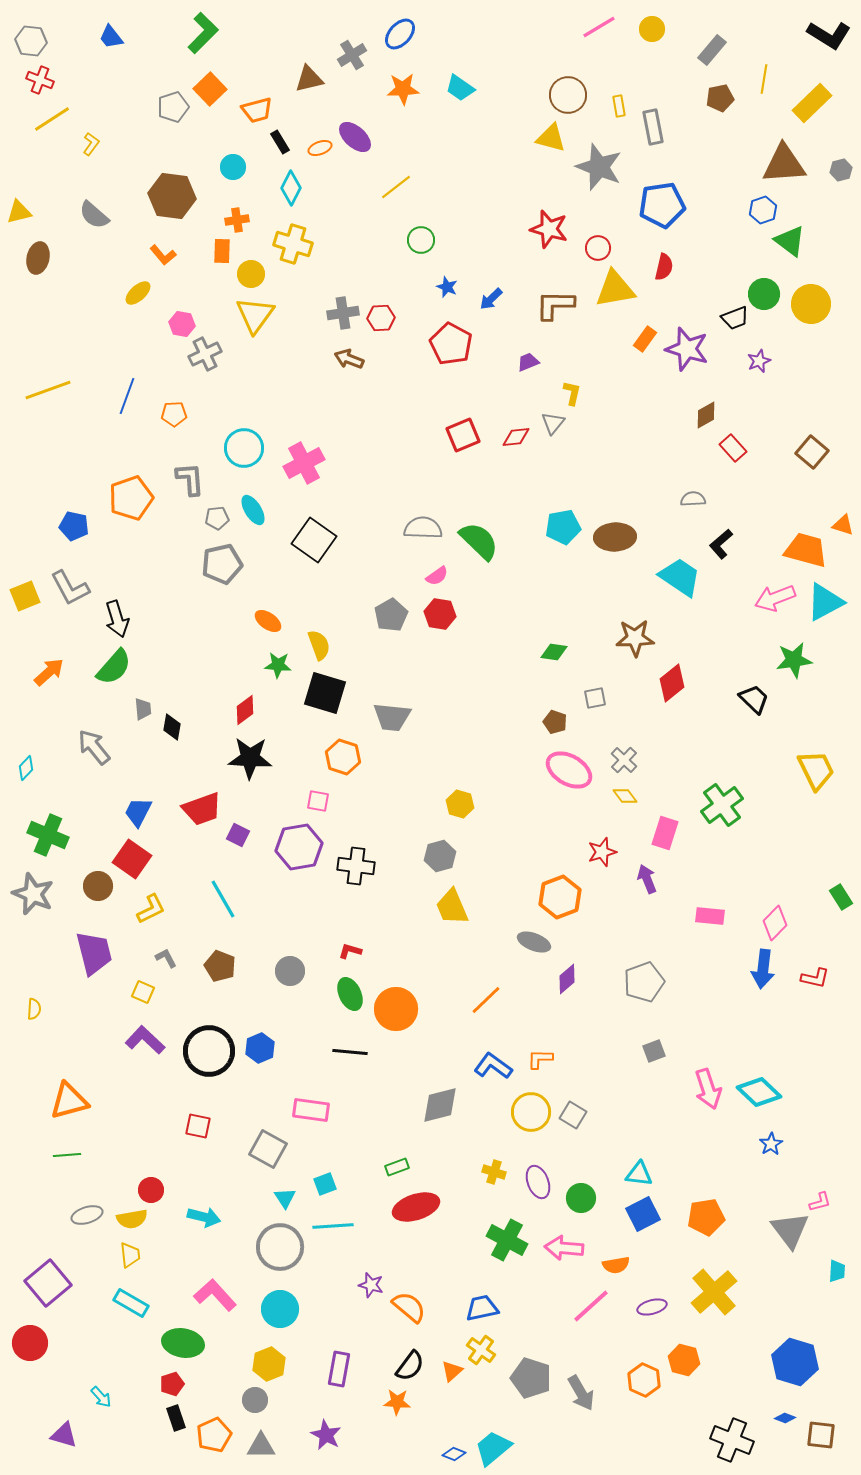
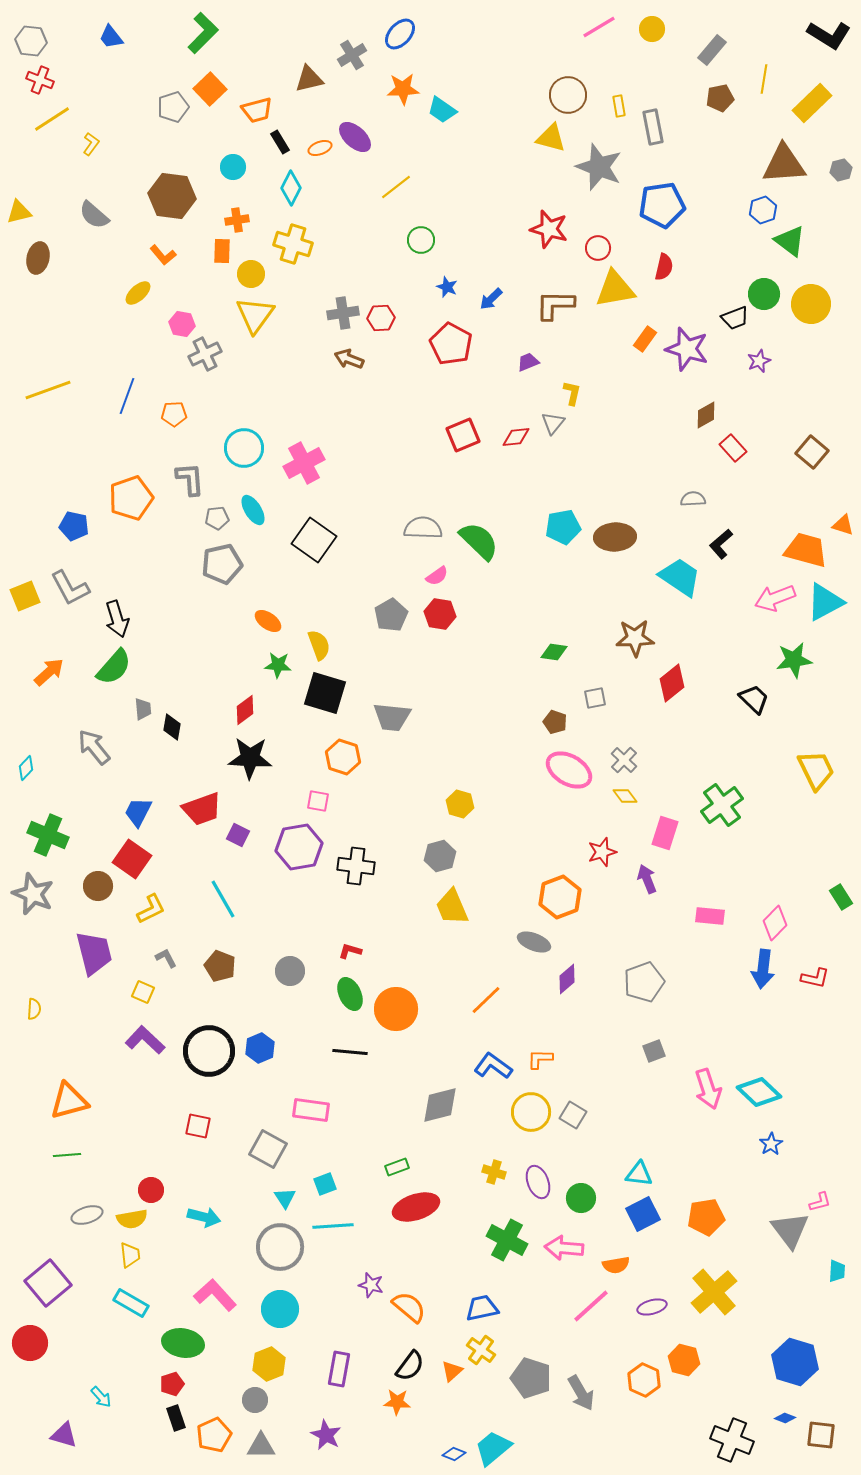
cyan trapezoid at (460, 88): moved 18 px left, 22 px down
